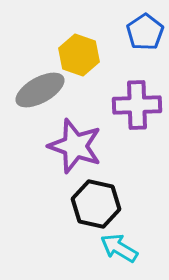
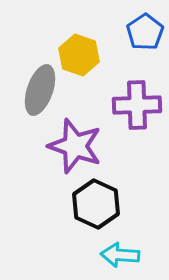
gray ellipse: rotated 42 degrees counterclockwise
black hexagon: rotated 12 degrees clockwise
cyan arrow: moved 1 px right, 7 px down; rotated 27 degrees counterclockwise
